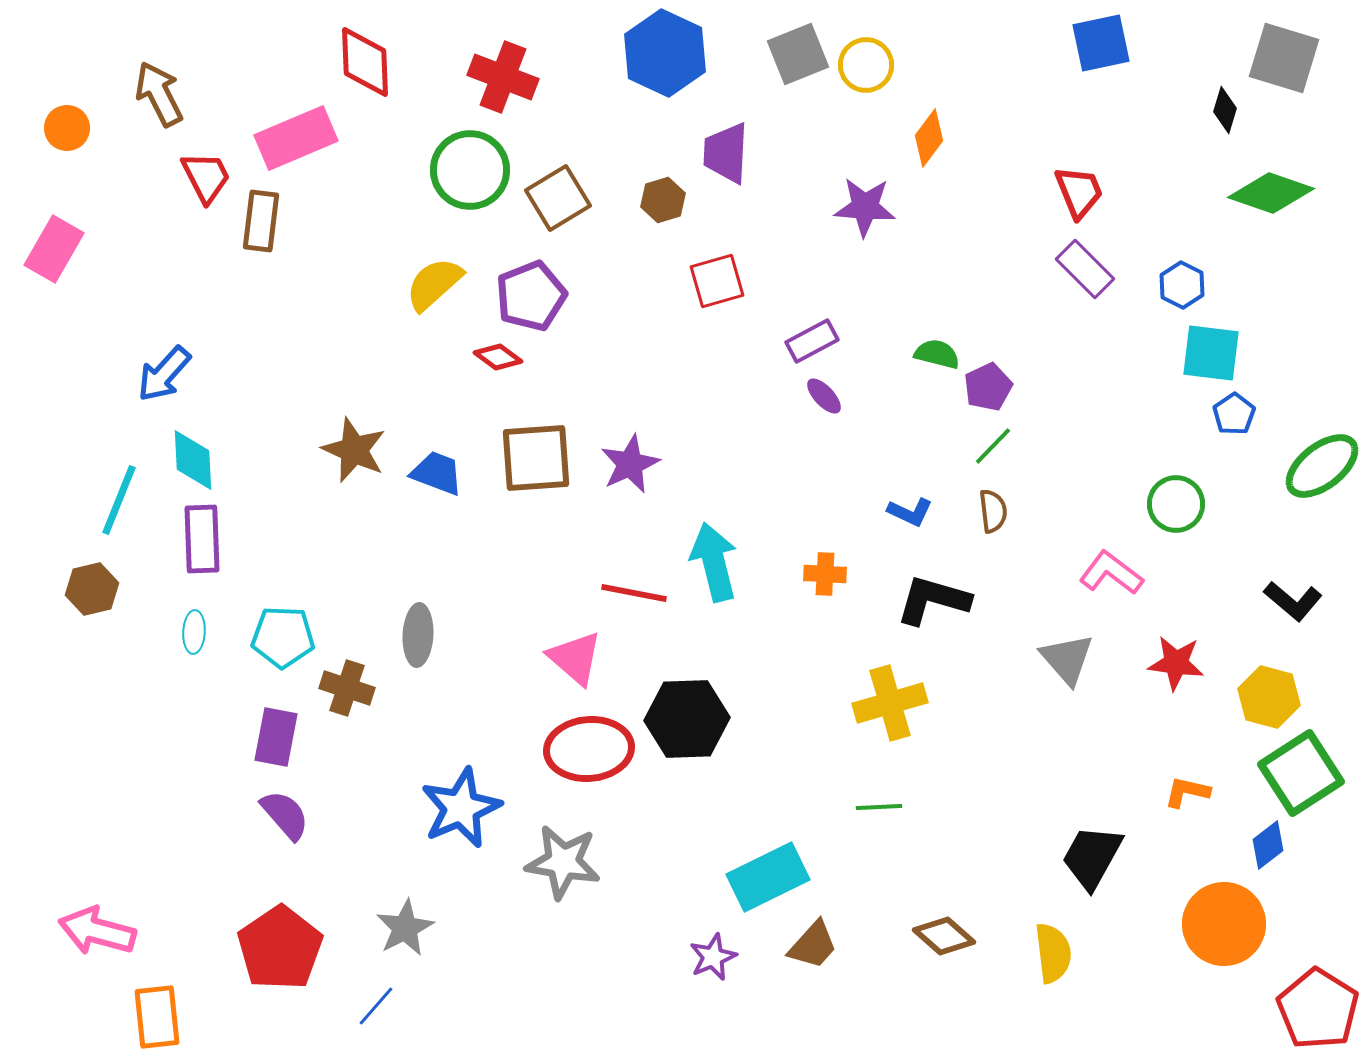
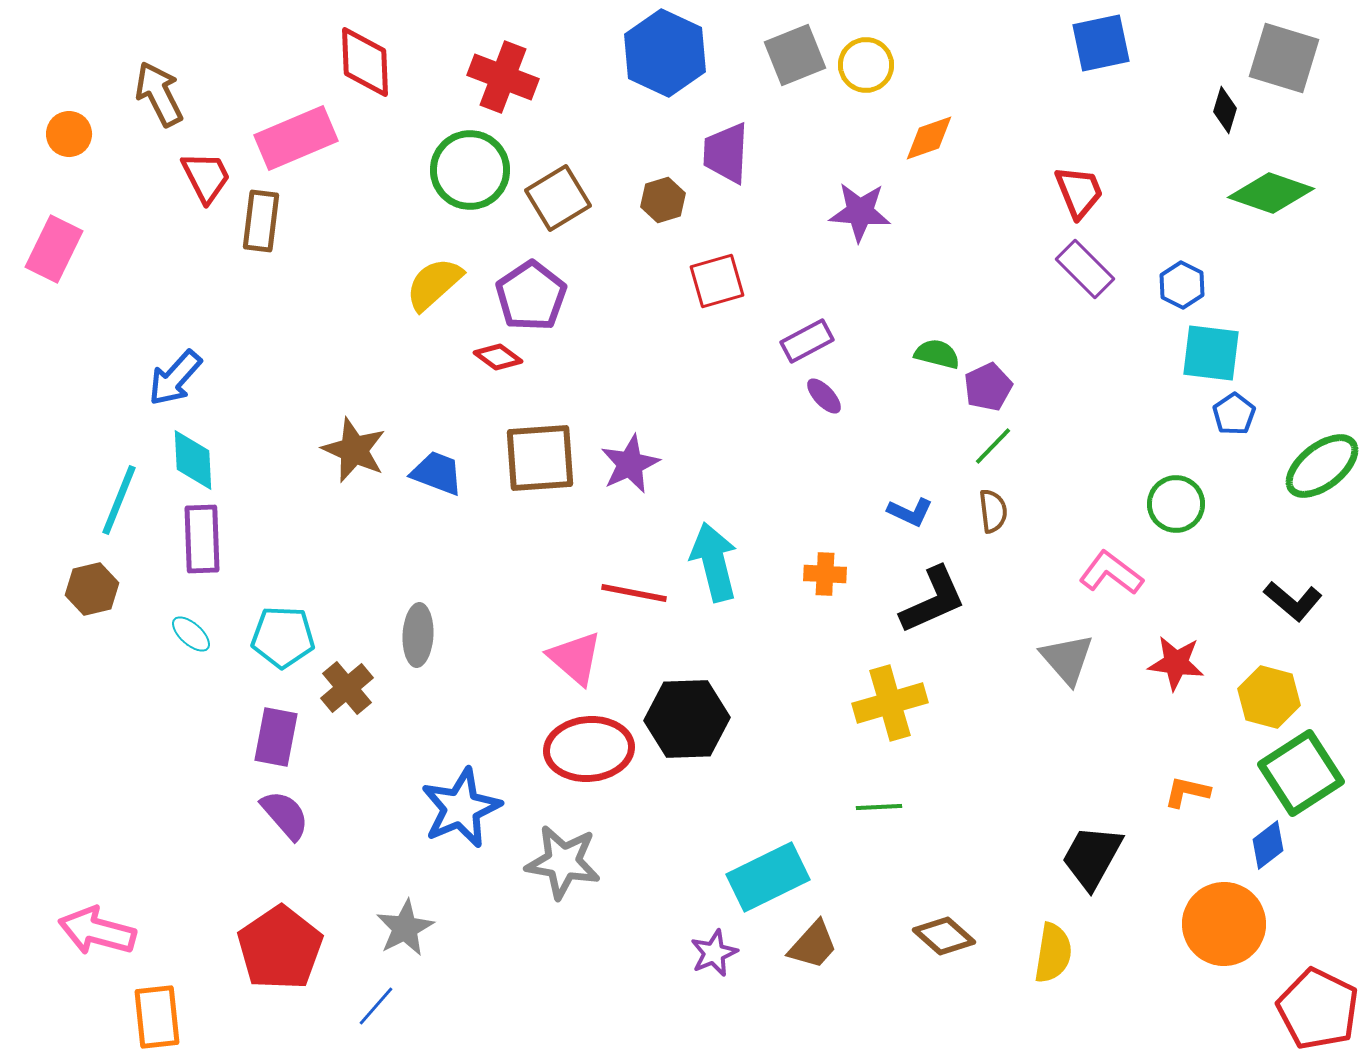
gray square at (798, 54): moved 3 px left, 1 px down
orange circle at (67, 128): moved 2 px right, 6 px down
orange diamond at (929, 138): rotated 34 degrees clockwise
purple star at (865, 207): moved 5 px left, 5 px down
pink rectangle at (54, 249): rotated 4 degrees counterclockwise
purple pentagon at (531, 296): rotated 12 degrees counterclockwise
purple rectangle at (812, 341): moved 5 px left
blue arrow at (164, 374): moved 11 px right, 4 px down
brown square at (536, 458): moved 4 px right
black L-shape at (933, 600): rotated 140 degrees clockwise
cyan ellipse at (194, 632): moved 3 px left, 2 px down; rotated 51 degrees counterclockwise
brown cross at (347, 688): rotated 32 degrees clockwise
yellow semicircle at (1053, 953): rotated 16 degrees clockwise
purple star at (713, 957): moved 1 px right, 4 px up
red pentagon at (1318, 1009): rotated 6 degrees counterclockwise
